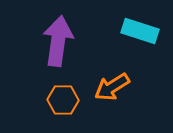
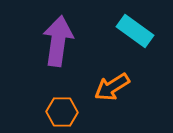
cyan rectangle: moved 5 px left; rotated 18 degrees clockwise
orange hexagon: moved 1 px left, 12 px down
